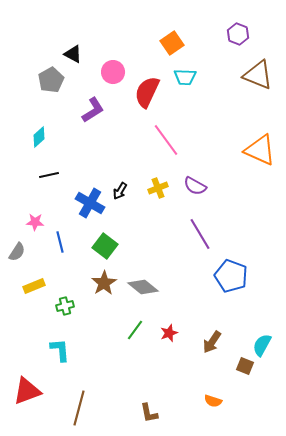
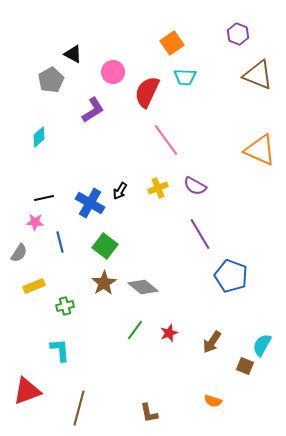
black line: moved 5 px left, 23 px down
gray semicircle: moved 2 px right, 1 px down
